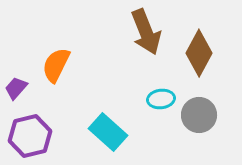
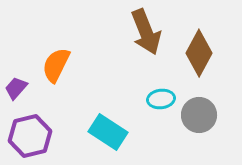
cyan rectangle: rotated 9 degrees counterclockwise
